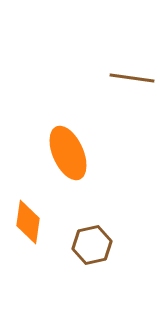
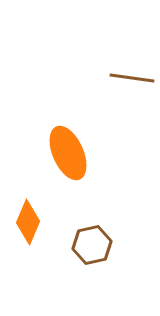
orange diamond: rotated 15 degrees clockwise
